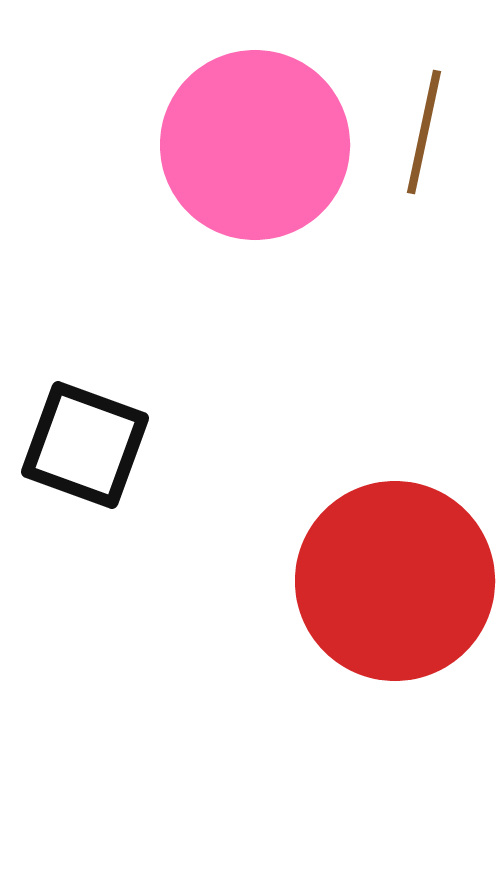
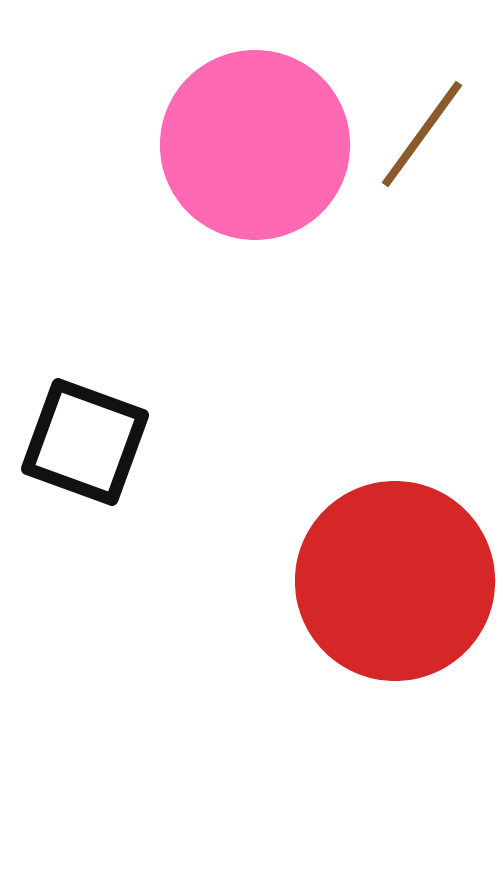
brown line: moved 2 px left, 2 px down; rotated 24 degrees clockwise
black square: moved 3 px up
